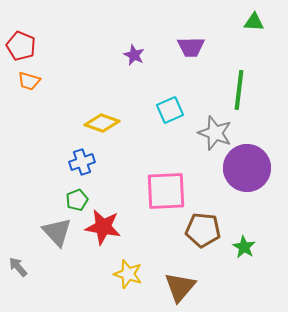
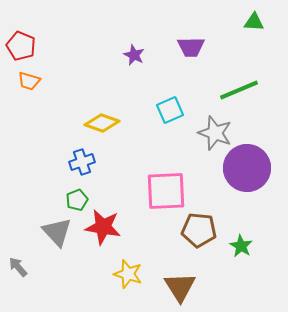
green line: rotated 60 degrees clockwise
brown pentagon: moved 4 px left
green star: moved 3 px left, 1 px up
brown triangle: rotated 12 degrees counterclockwise
